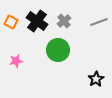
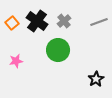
orange square: moved 1 px right, 1 px down; rotated 24 degrees clockwise
